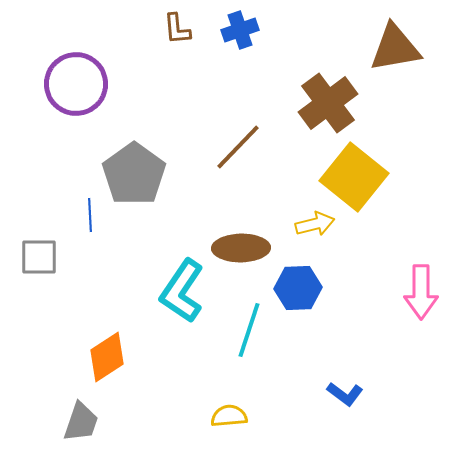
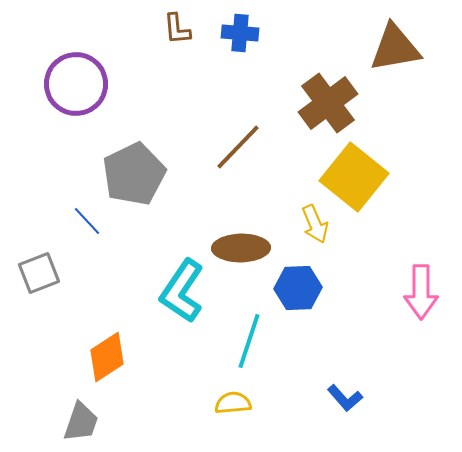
blue cross: moved 3 px down; rotated 24 degrees clockwise
gray pentagon: rotated 10 degrees clockwise
blue line: moved 3 px left, 6 px down; rotated 40 degrees counterclockwise
yellow arrow: rotated 81 degrees clockwise
gray square: moved 16 px down; rotated 21 degrees counterclockwise
cyan line: moved 11 px down
blue L-shape: moved 4 px down; rotated 12 degrees clockwise
yellow semicircle: moved 4 px right, 13 px up
